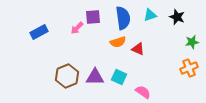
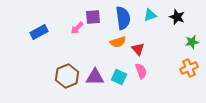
red triangle: rotated 24 degrees clockwise
pink semicircle: moved 2 px left, 21 px up; rotated 35 degrees clockwise
